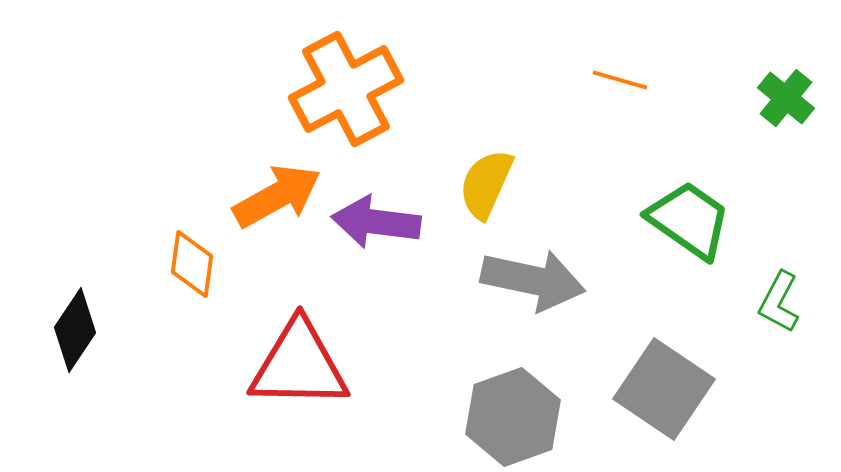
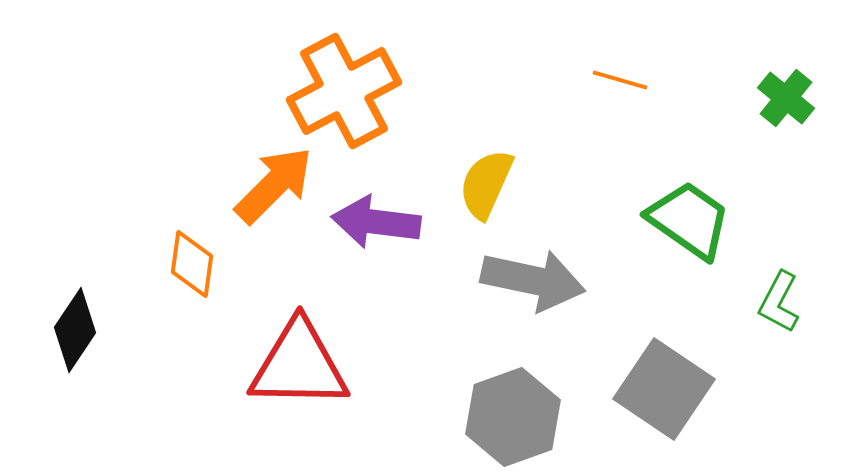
orange cross: moved 2 px left, 2 px down
orange arrow: moved 3 px left, 11 px up; rotated 16 degrees counterclockwise
